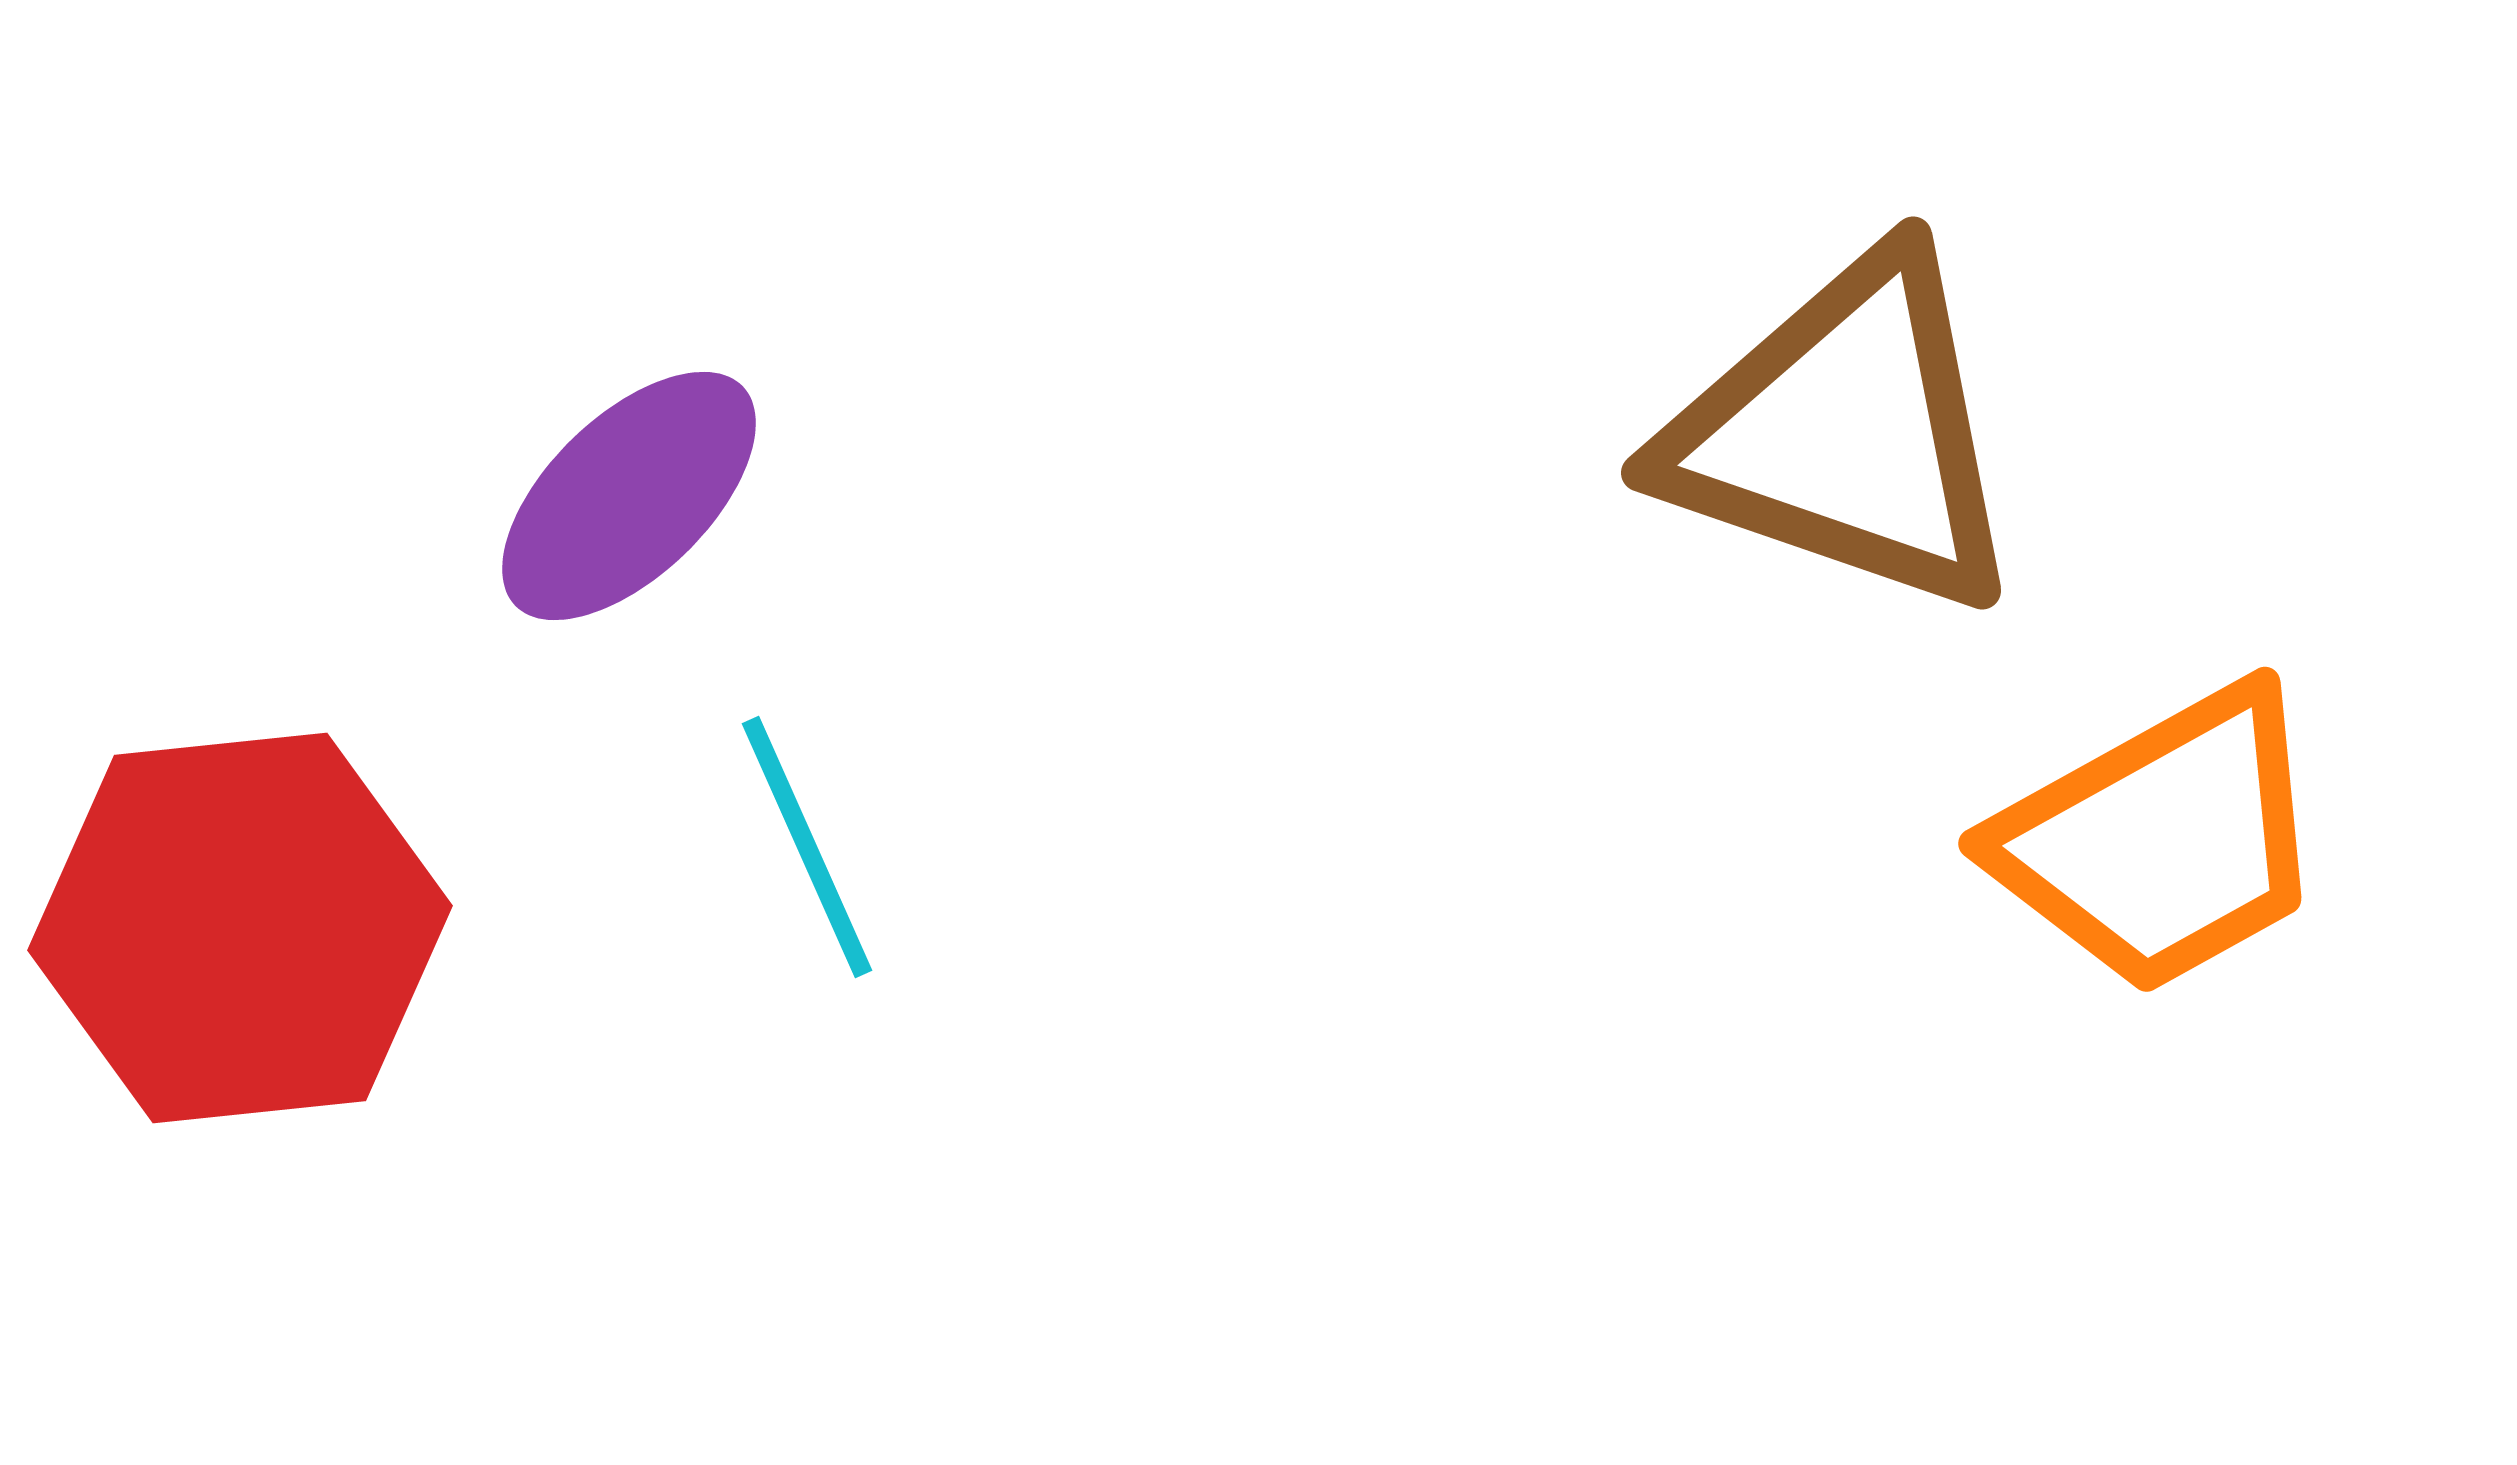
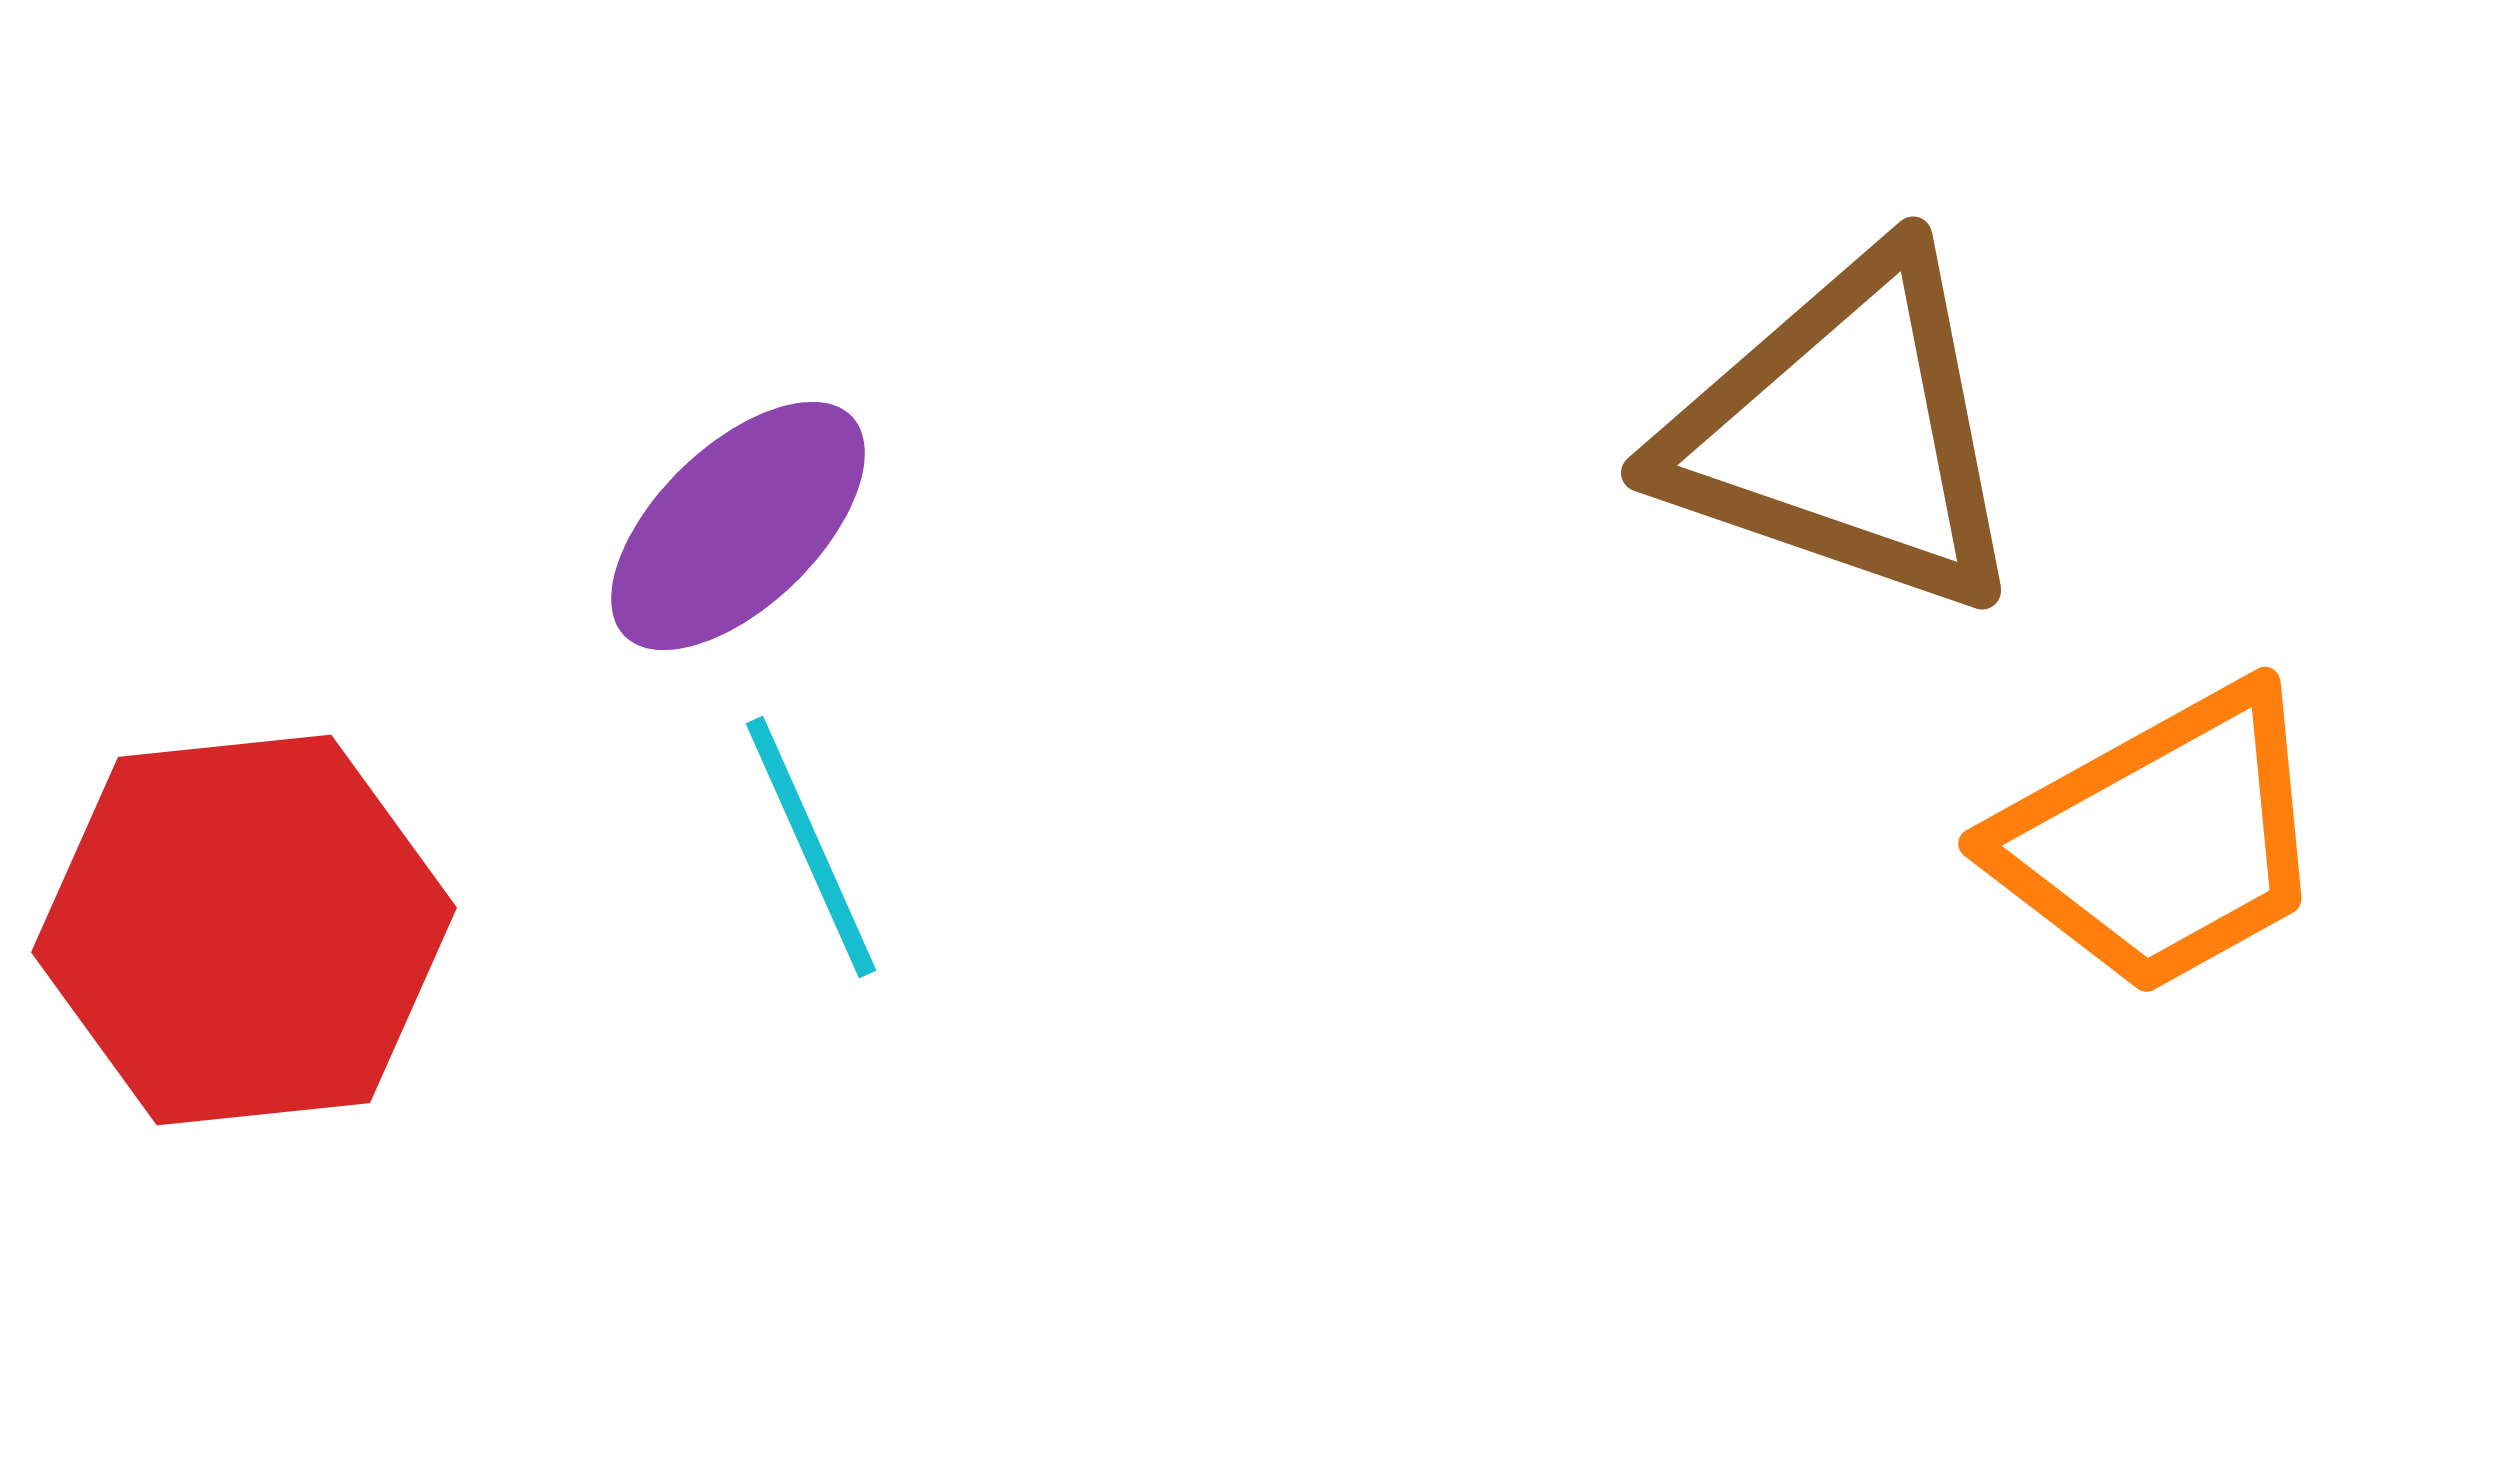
purple ellipse: moved 109 px right, 30 px down
cyan line: moved 4 px right
red hexagon: moved 4 px right, 2 px down
